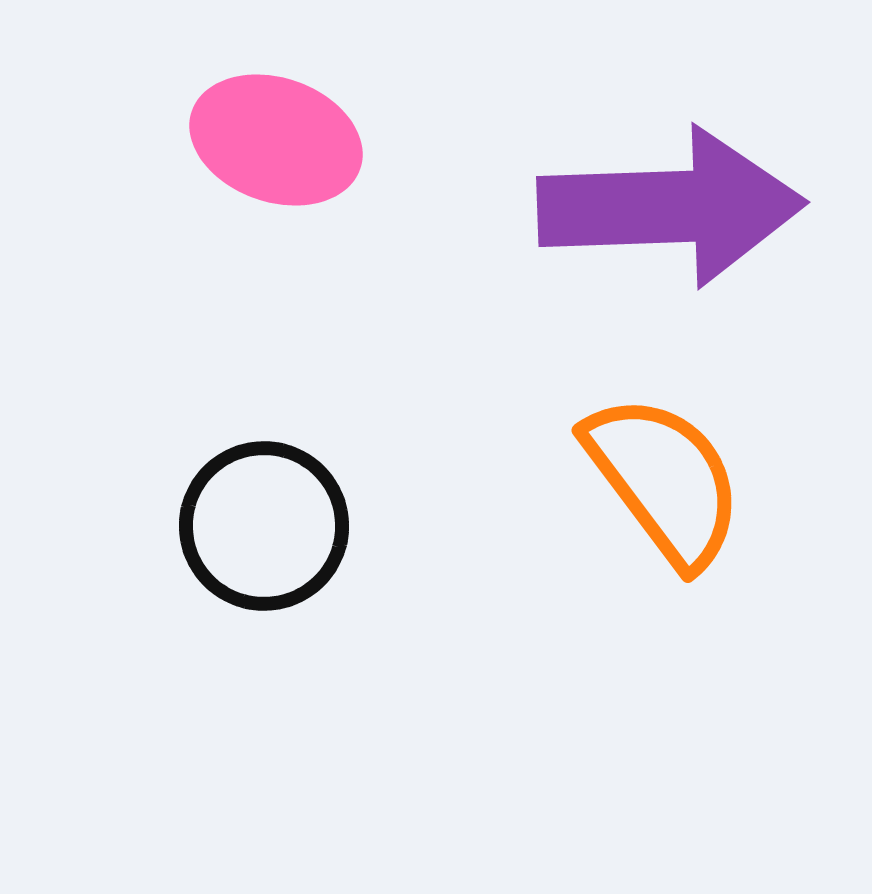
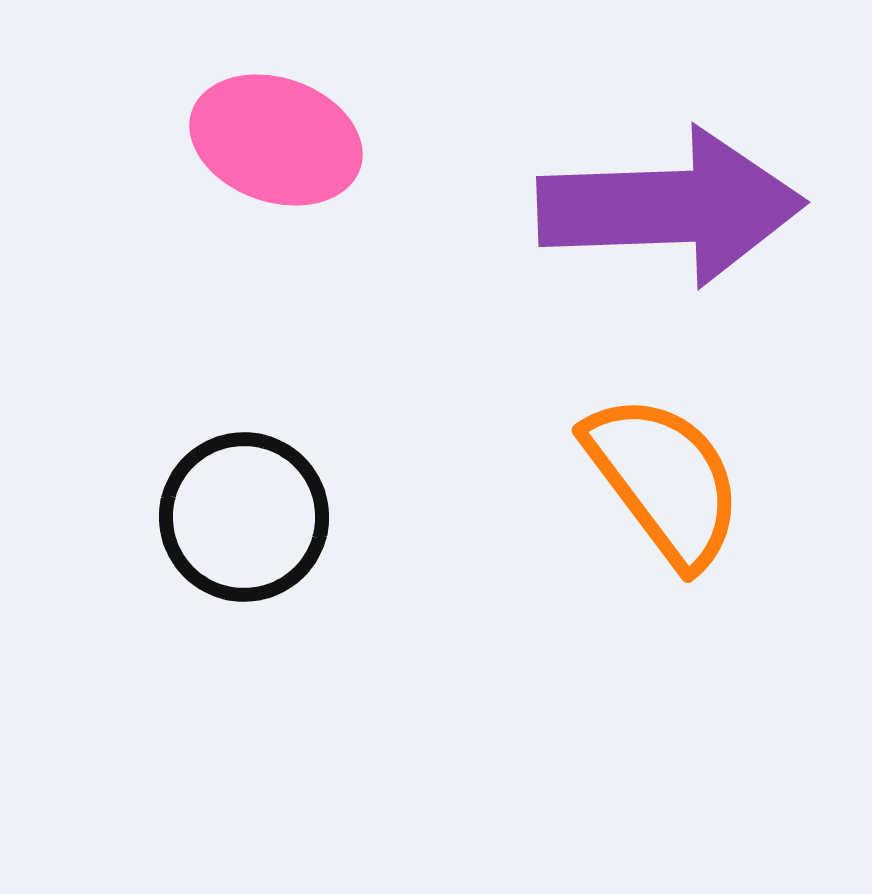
black circle: moved 20 px left, 9 px up
